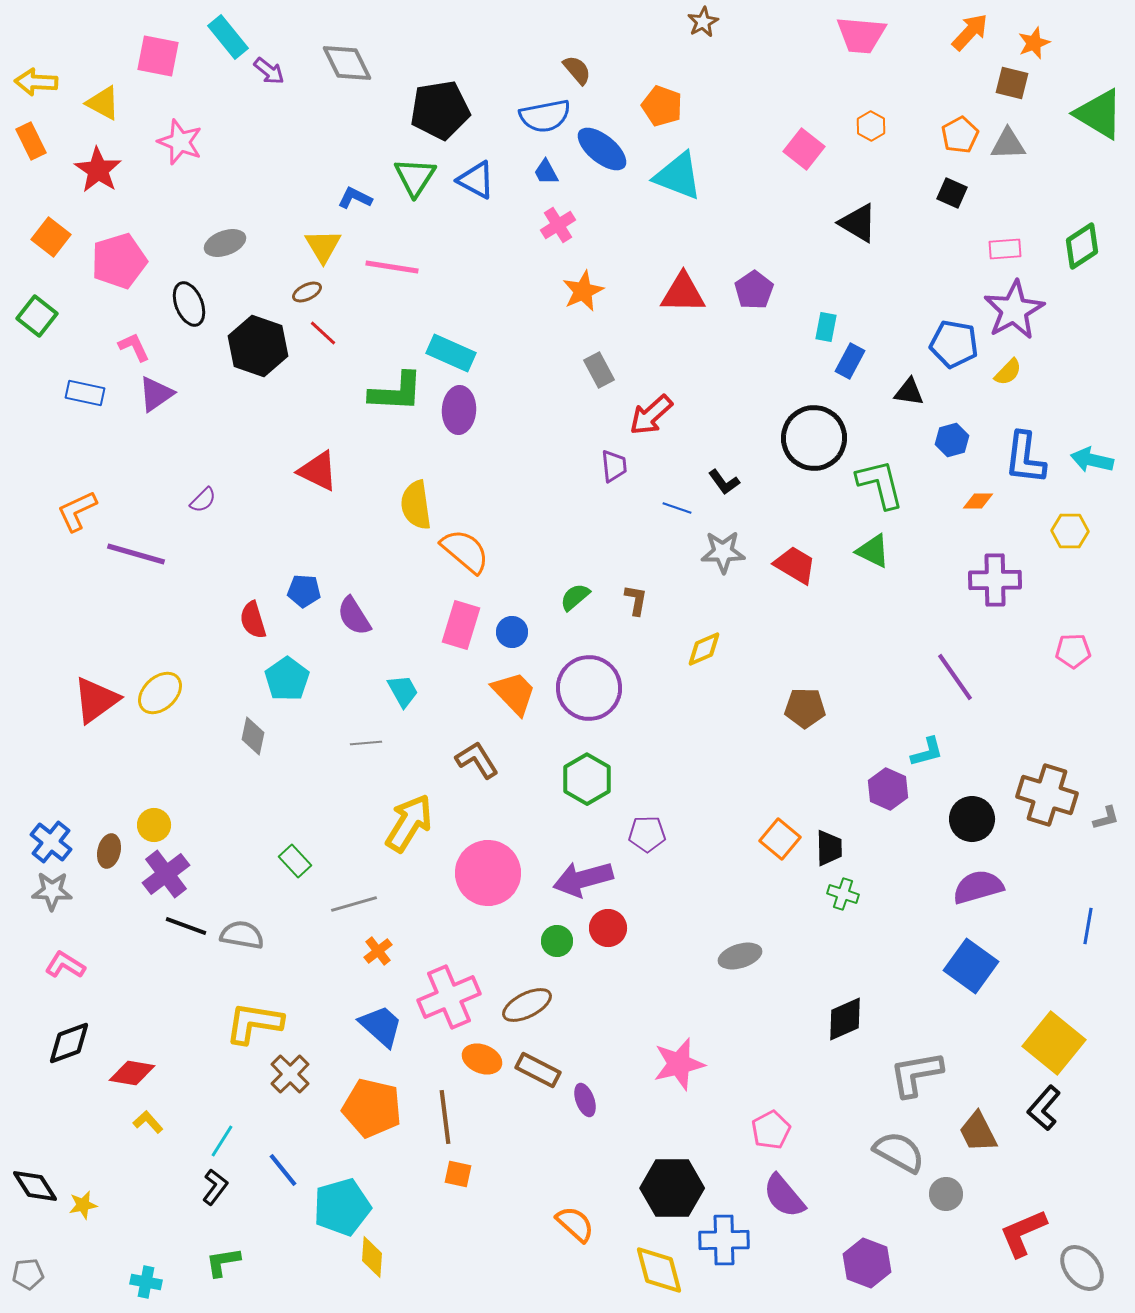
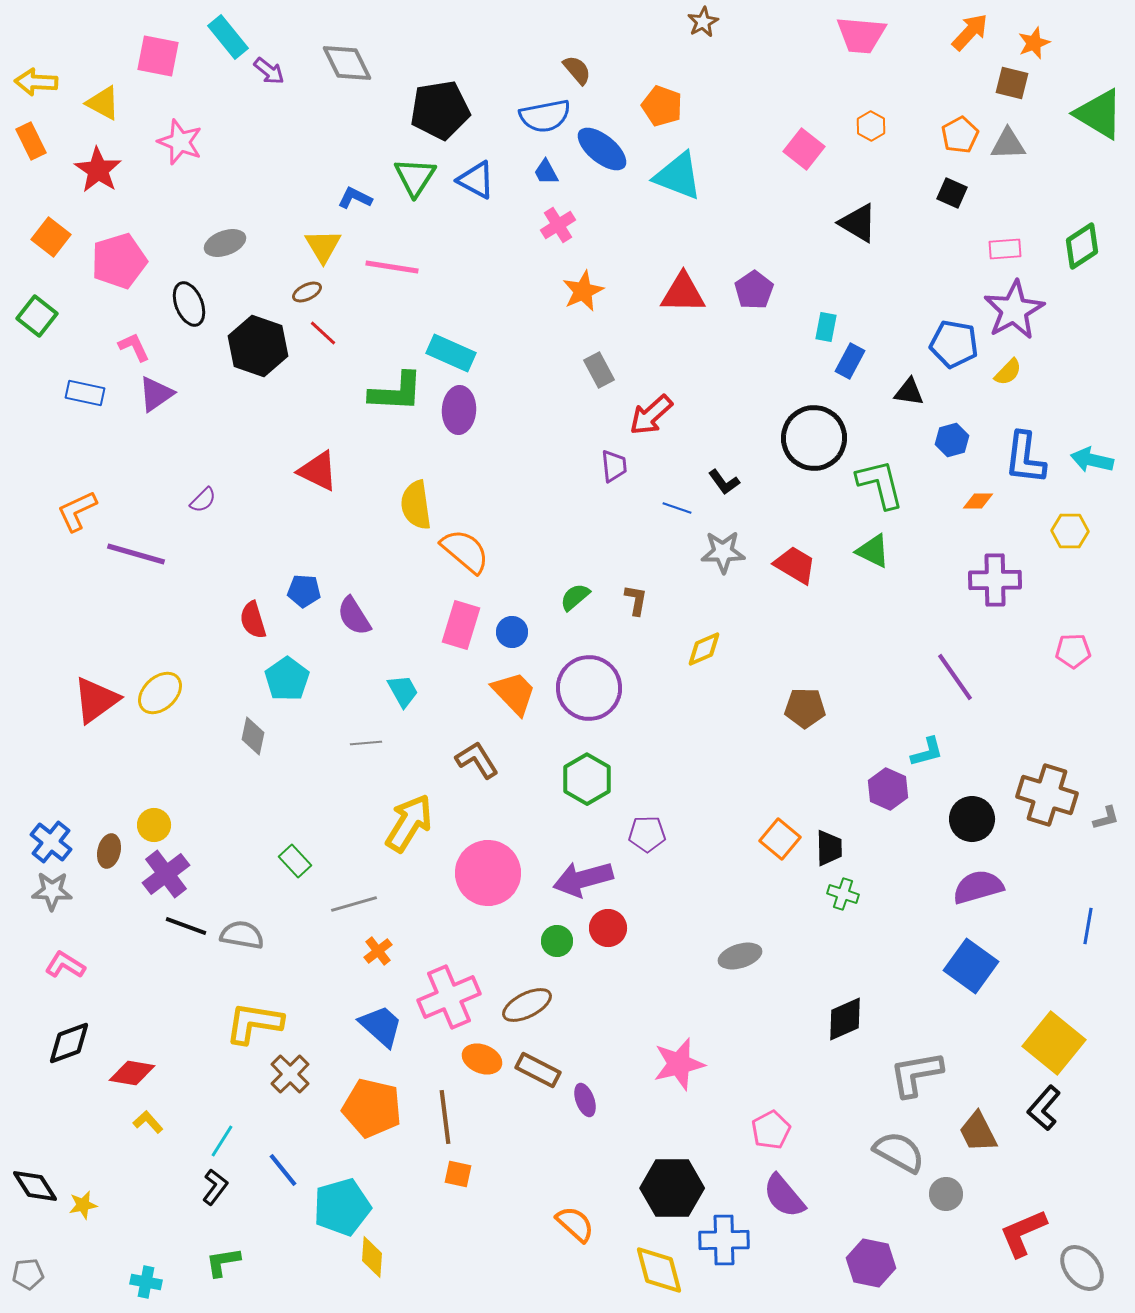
purple hexagon at (867, 1263): moved 4 px right; rotated 9 degrees counterclockwise
